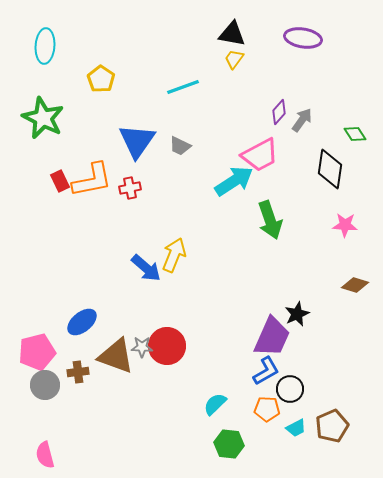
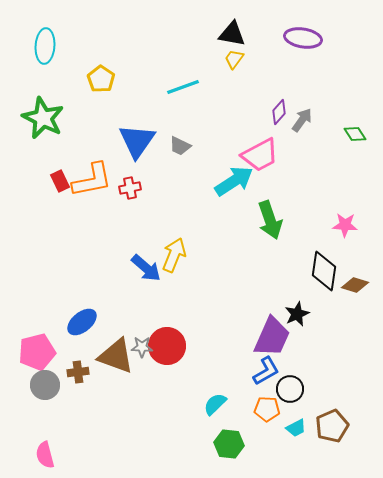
black diamond: moved 6 px left, 102 px down
